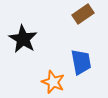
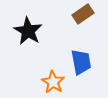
black star: moved 5 px right, 8 px up
orange star: rotated 10 degrees clockwise
